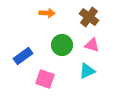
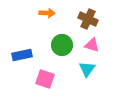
brown cross: moved 1 px left, 2 px down; rotated 12 degrees counterclockwise
blue rectangle: moved 1 px left, 1 px up; rotated 24 degrees clockwise
cyan triangle: moved 2 px up; rotated 30 degrees counterclockwise
